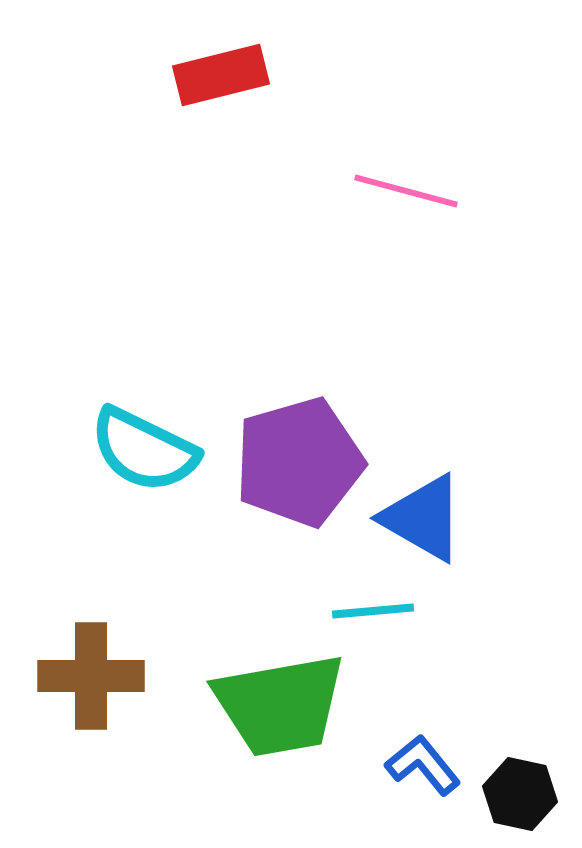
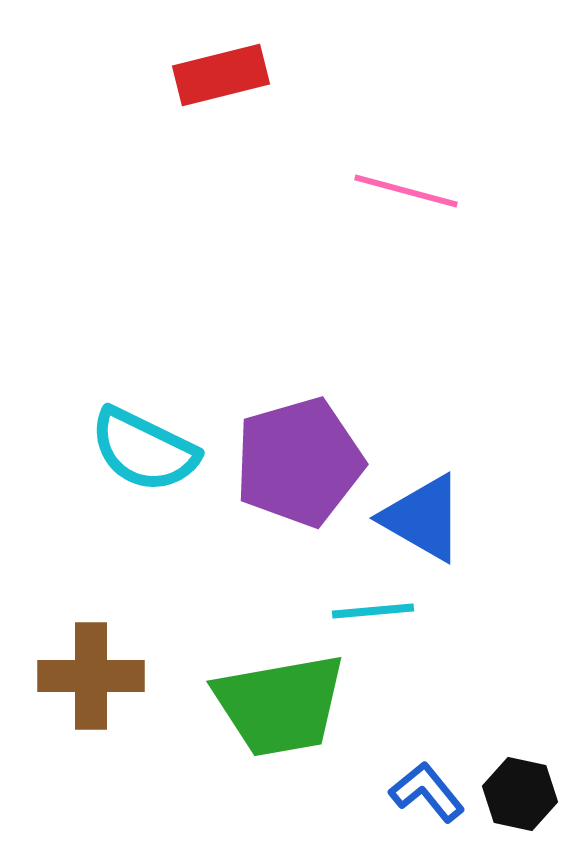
blue L-shape: moved 4 px right, 27 px down
